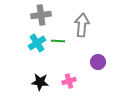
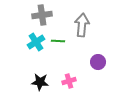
gray cross: moved 1 px right
cyan cross: moved 1 px left, 1 px up
